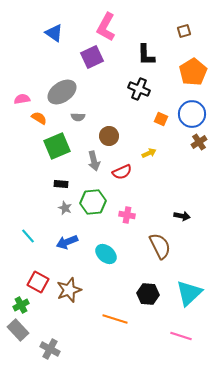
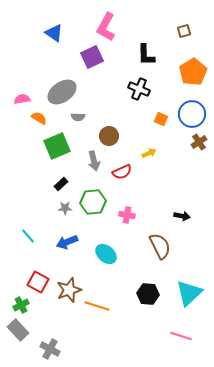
black rectangle: rotated 48 degrees counterclockwise
gray star: rotated 24 degrees counterclockwise
orange line: moved 18 px left, 13 px up
